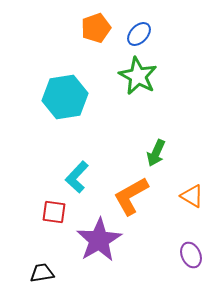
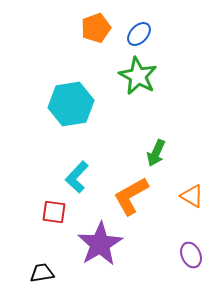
cyan hexagon: moved 6 px right, 7 px down
purple star: moved 1 px right, 4 px down
